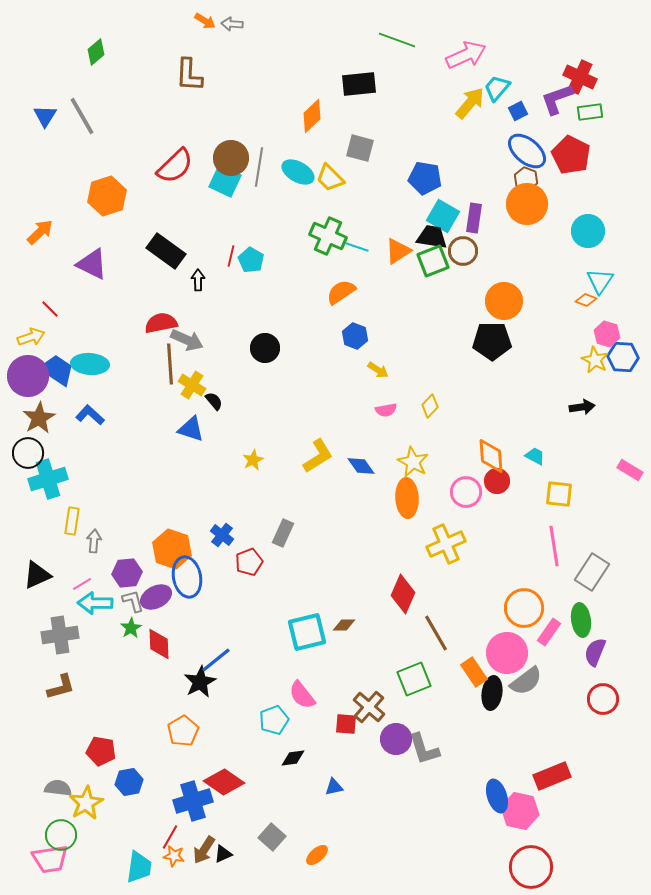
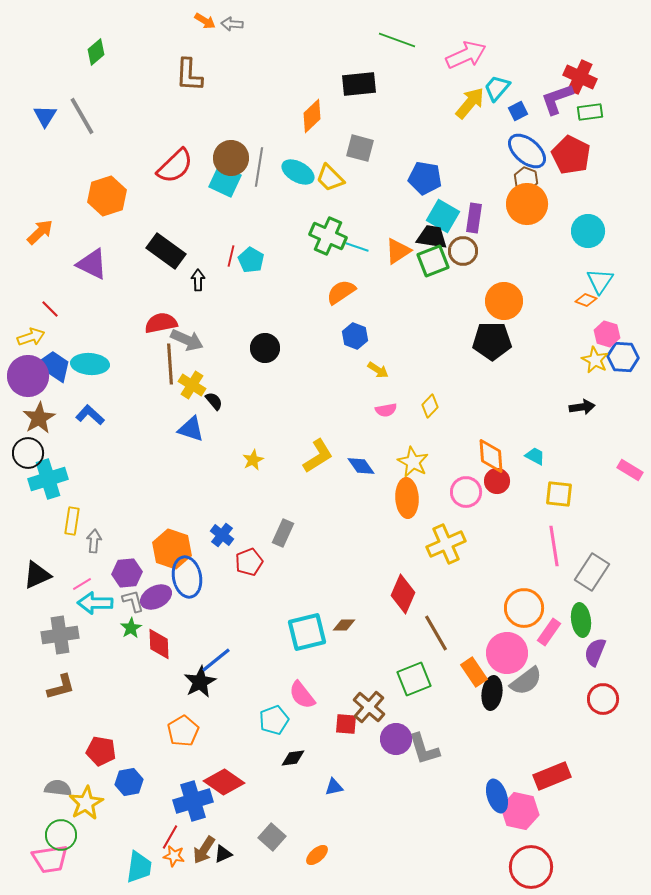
blue trapezoid at (57, 370): moved 3 px left, 4 px up
